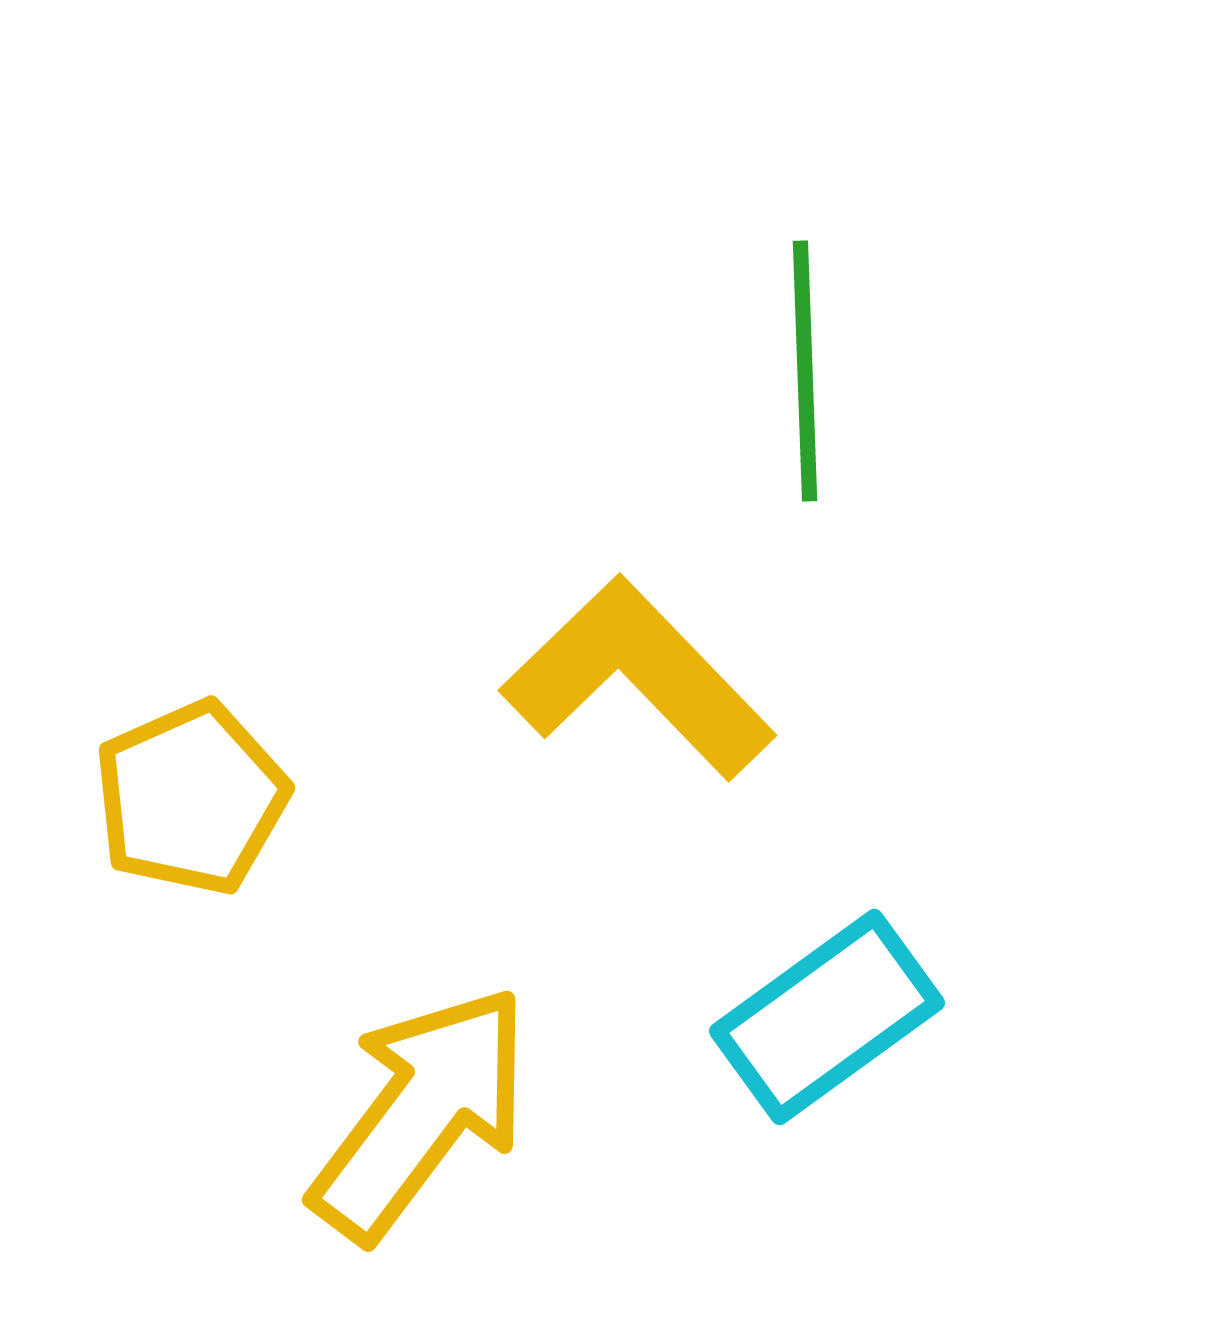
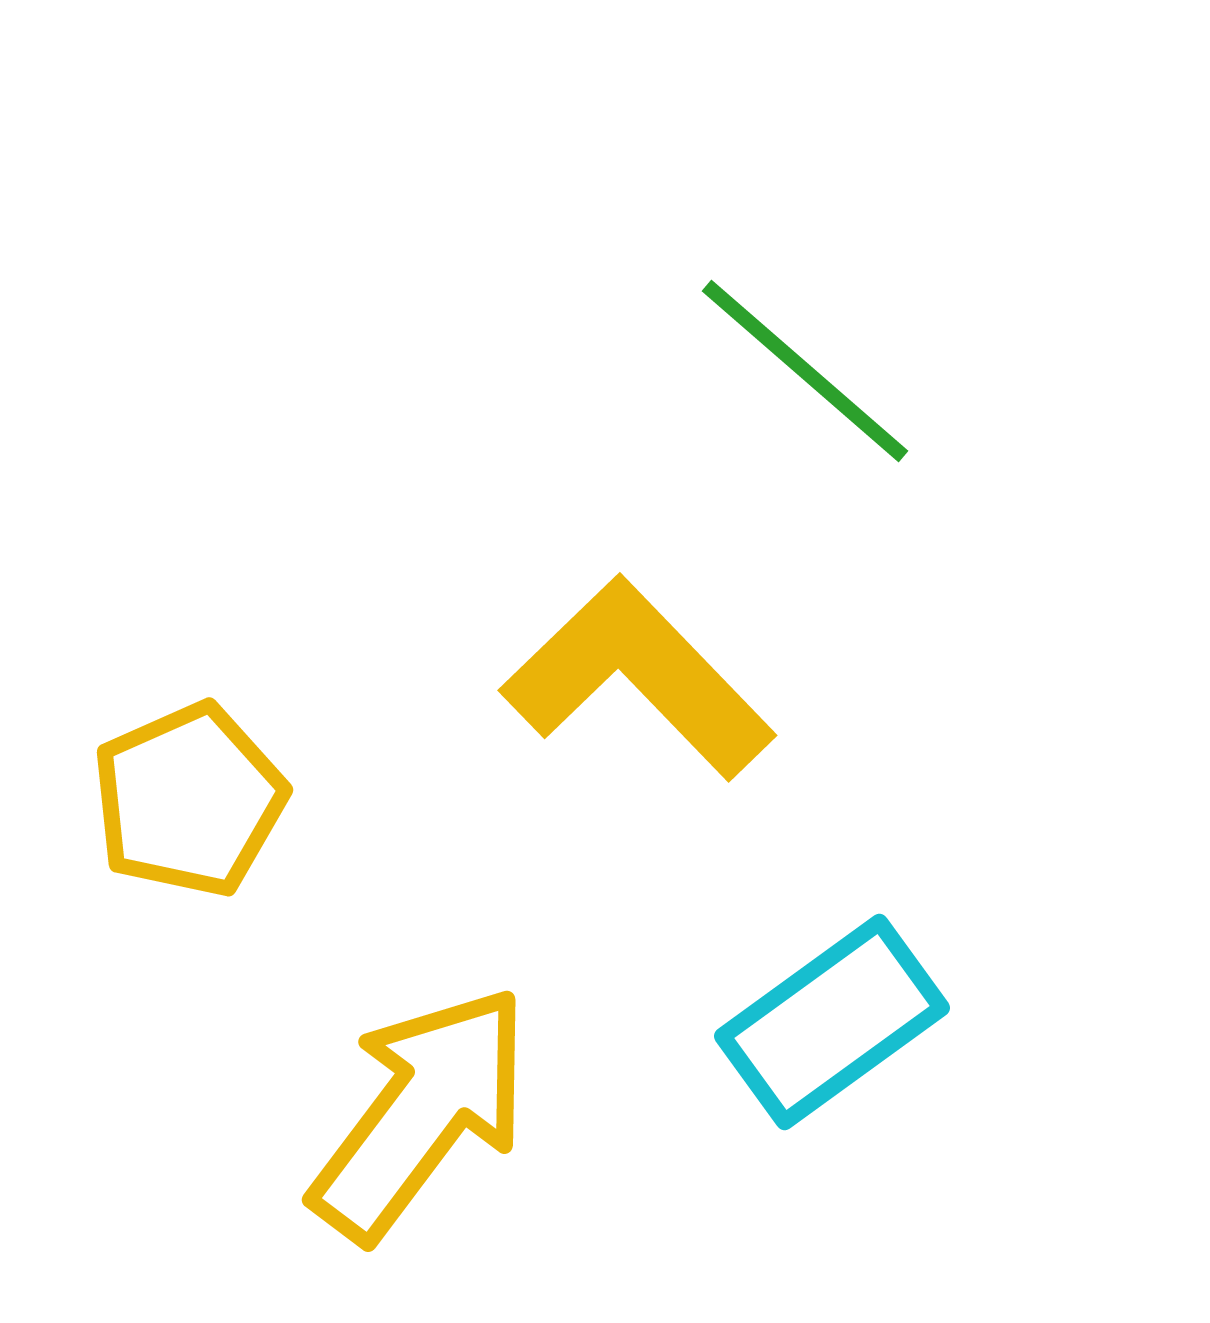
green line: rotated 47 degrees counterclockwise
yellow pentagon: moved 2 px left, 2 px down
cyan rectangle: moved 5 px right, 5 px down
